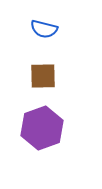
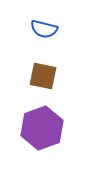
brown square: rotated 12 degrees clockwise
